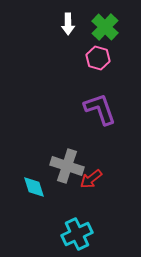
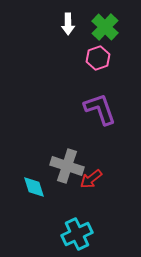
pink hexagon: rotated 25 degrees clockwise
